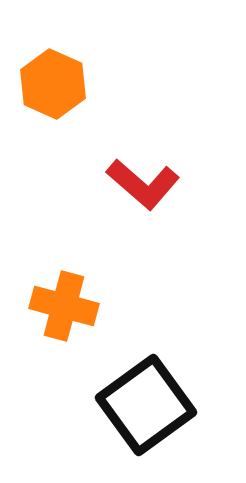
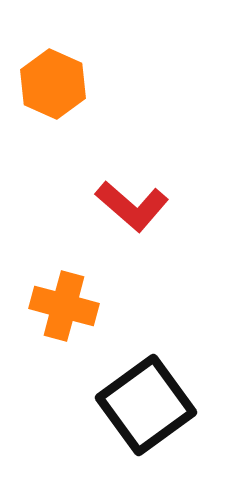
red L-shape: moved 11 px left, 22 px down
